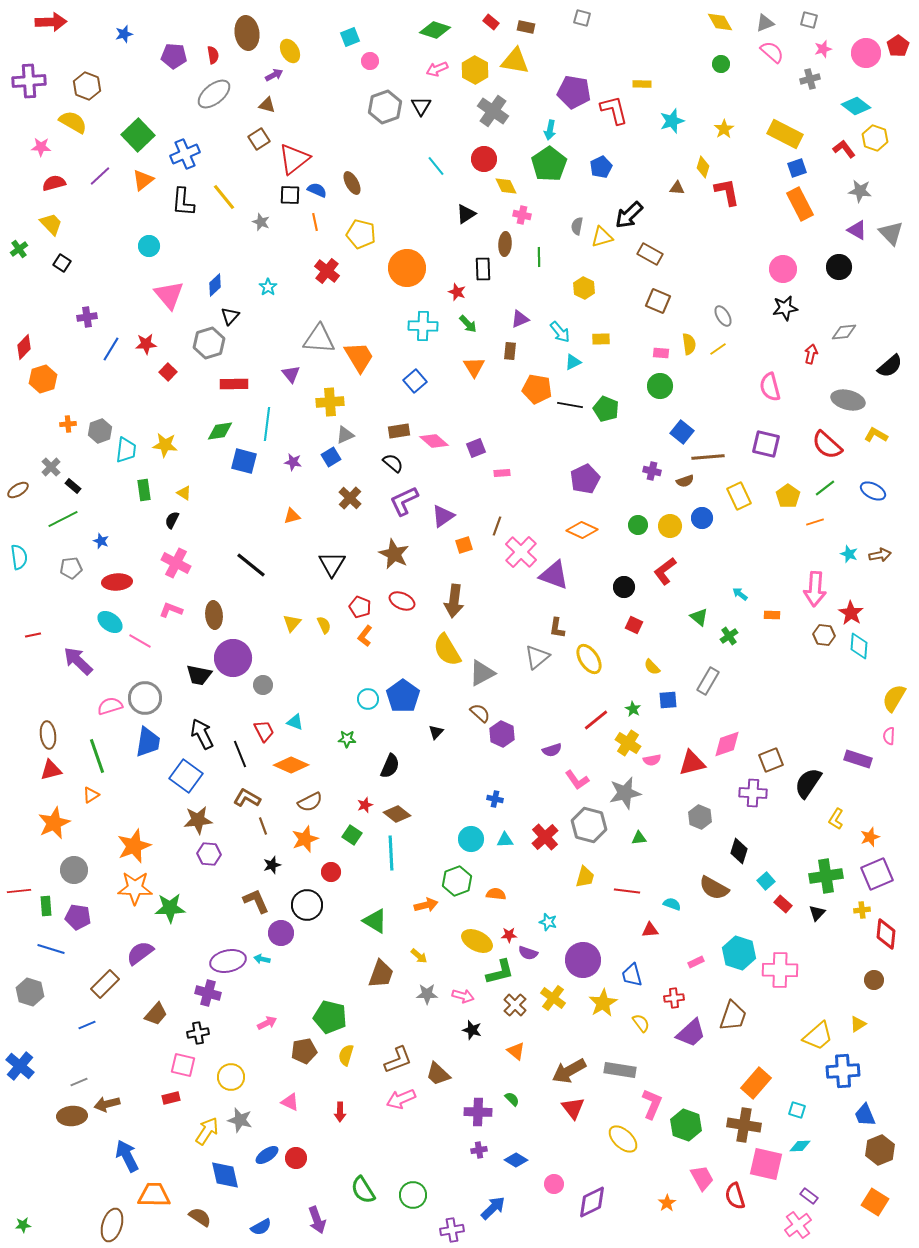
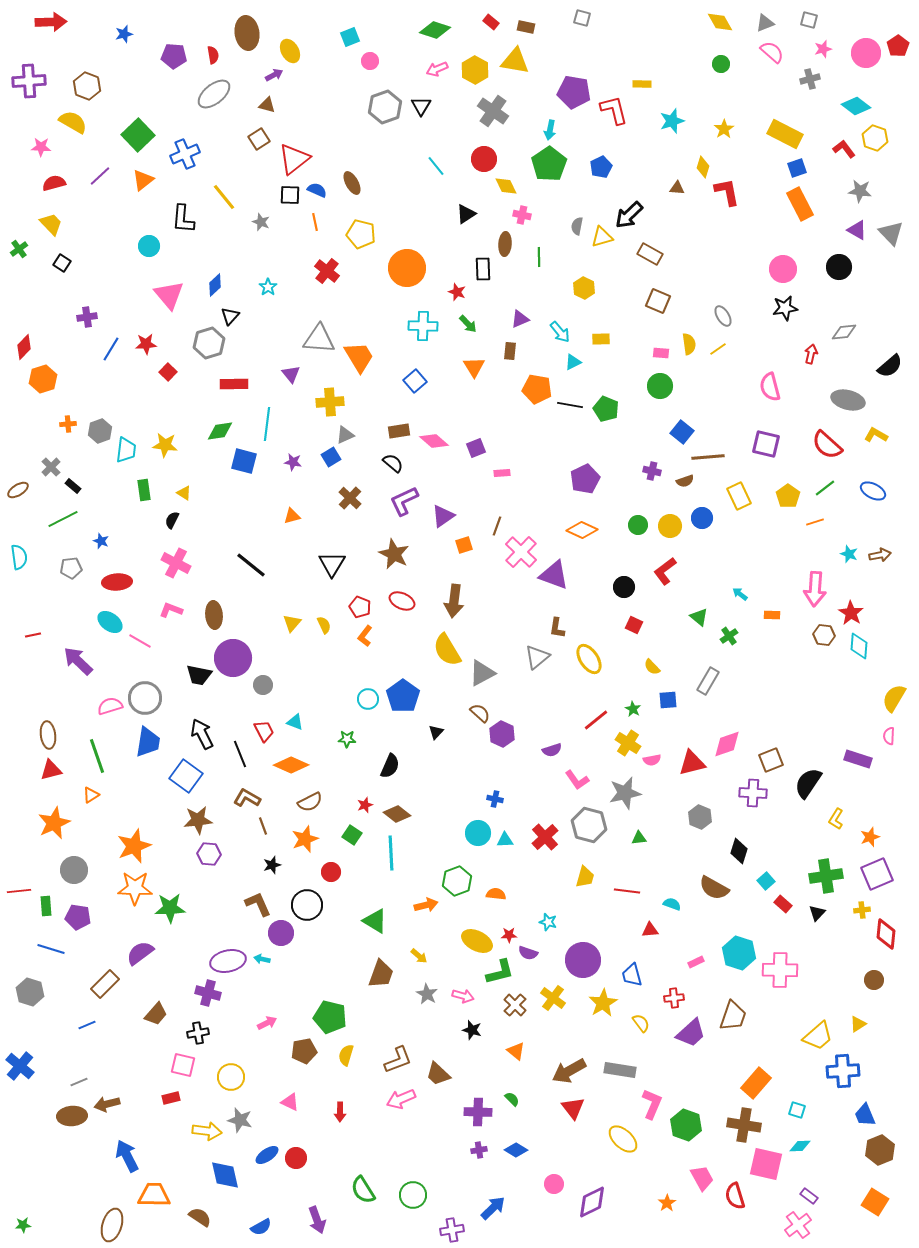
black L-shape at (183, 202): moved 17 px down
cyan circle at (471, 839): moved 7 px right, 6 px up
brown L-shape at (256, 901): moved 2 px right, 3 px down
gray star at (427, 994): rotated 30 degrees clockwise
yellow arrow at (207, 1131): rotated 64 degrees clockwise
blue diamond at (516, 1160): moved 10 px up
